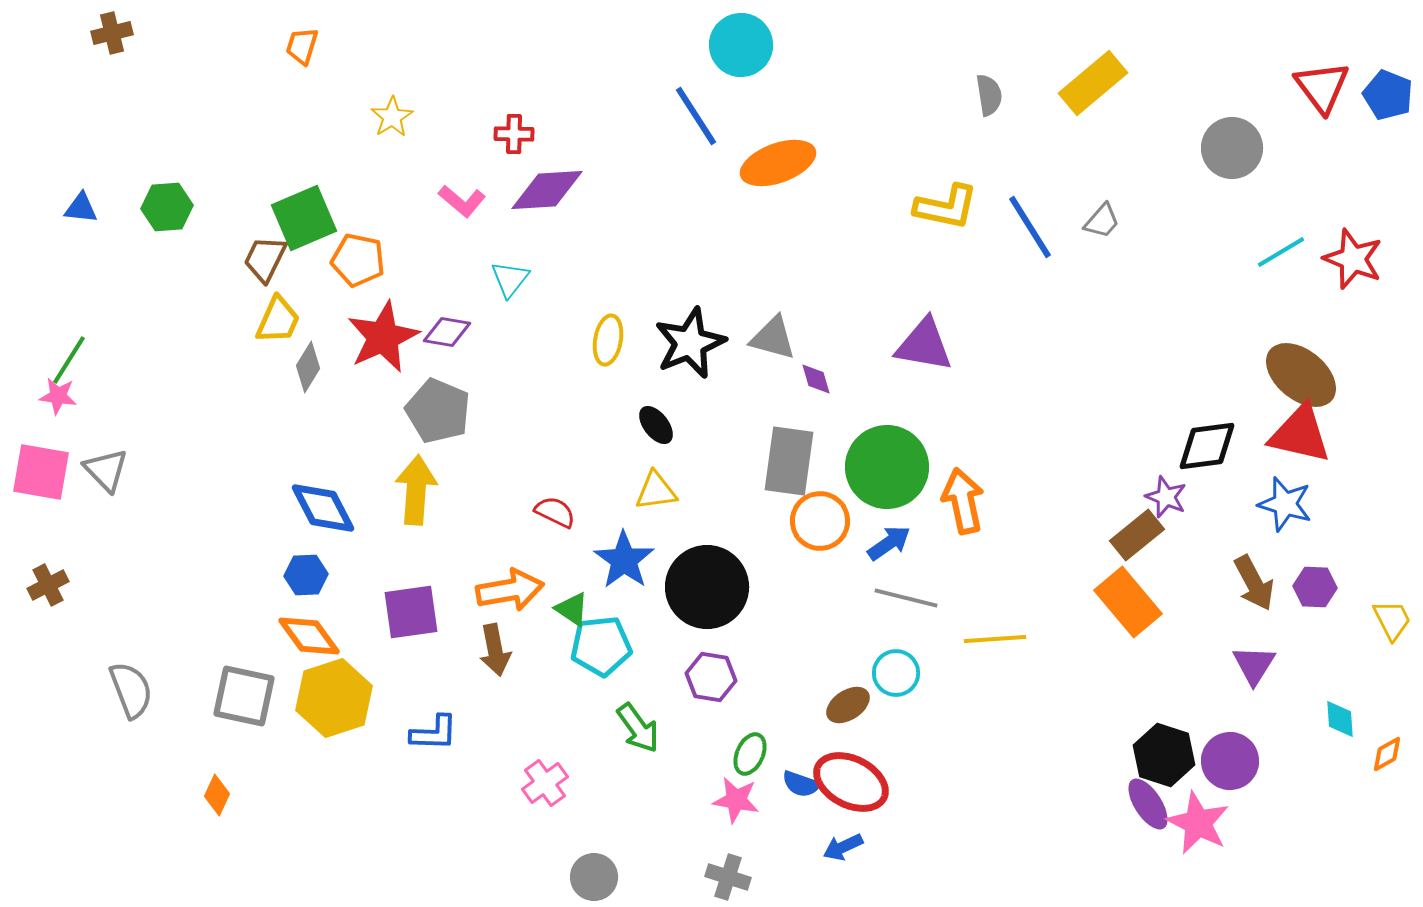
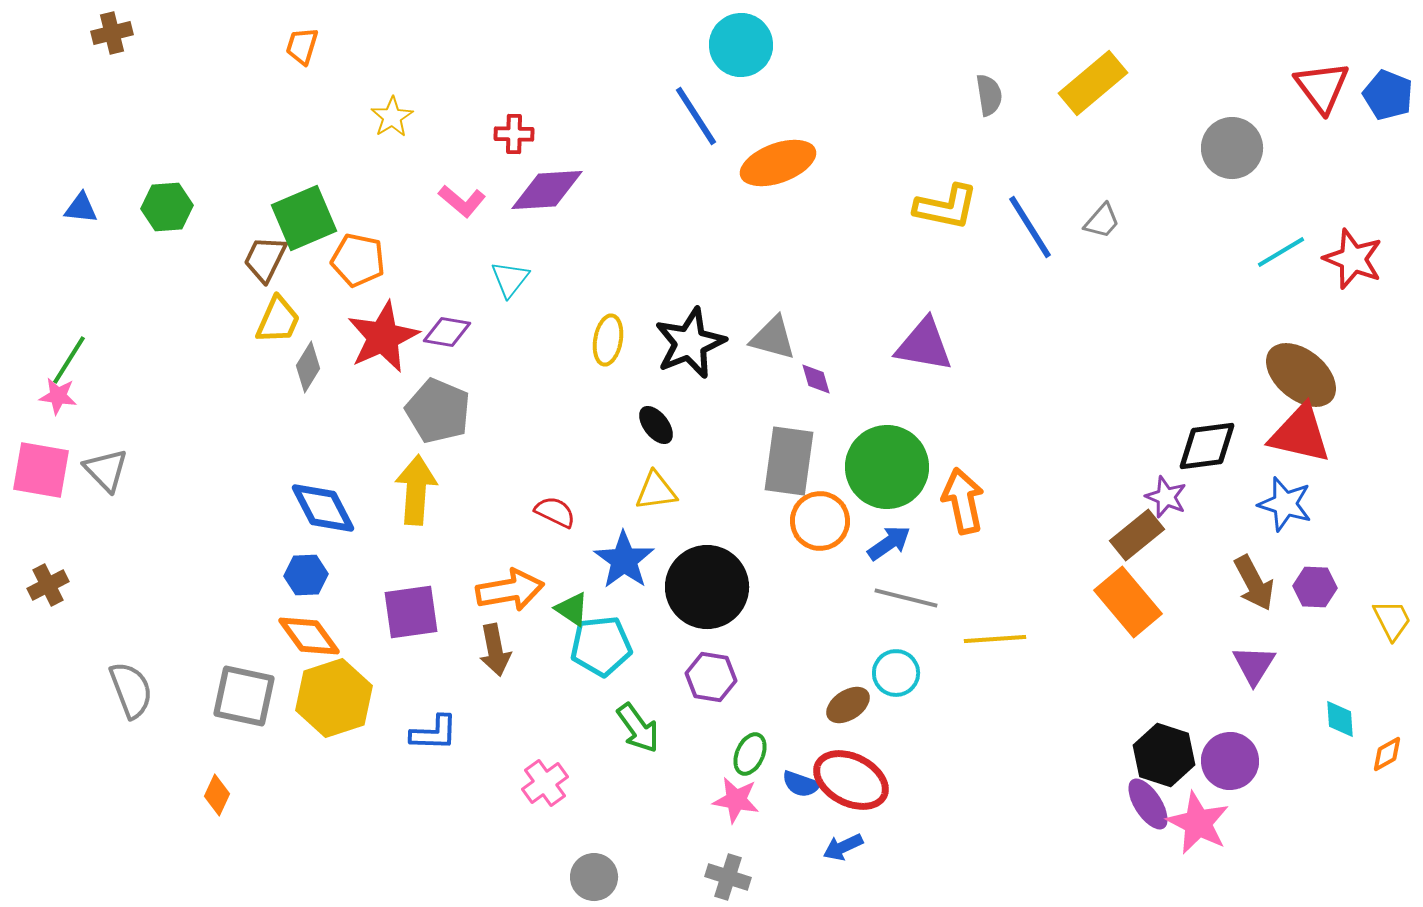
pink square at (41, 472): moved 2 px up
red ellipse at (851, 782): moved 2 px up
